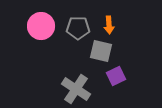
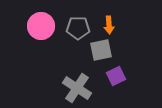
gray square: moved 1 px up; rotated 25 degrees counterclockwise
gray cross: moved 1 px right, 1 px up
